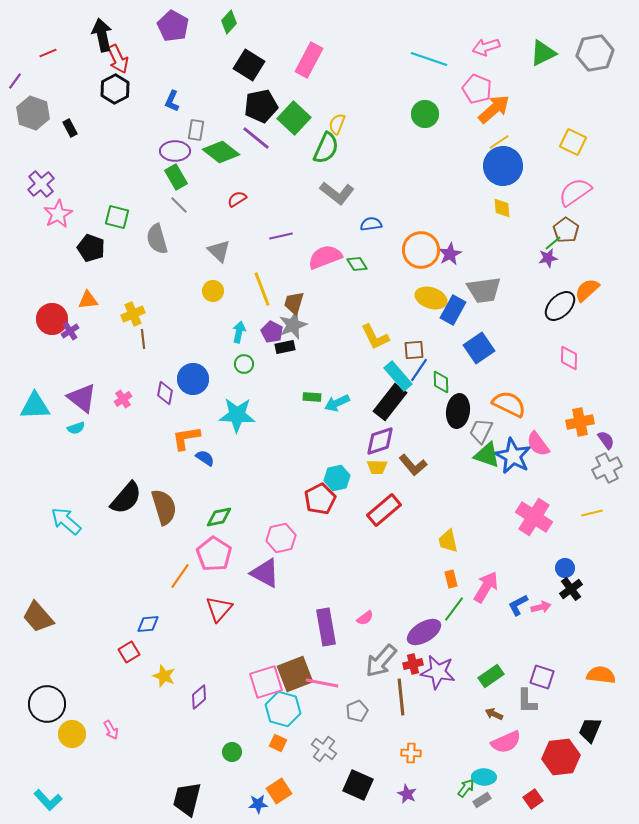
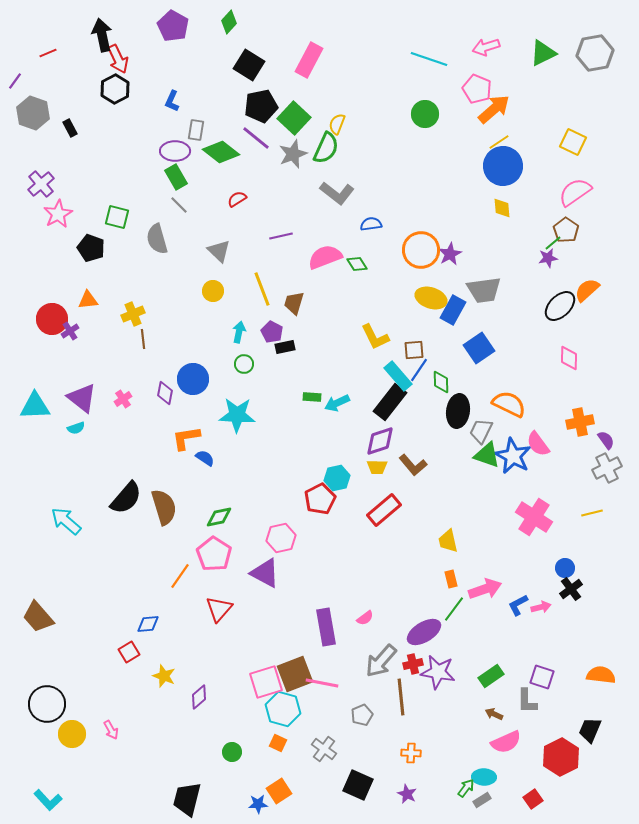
gray star at (293, 325): moved 171 px up
pink arrow at (486, 587): moved 1 px left, 2 px down; rotated 40 degrees clockwise
gray pentagon at (357, 711): moved 5 px right, 4 px down
red hexagon at (561, 757): rotated 21 degrees counterclockwise
